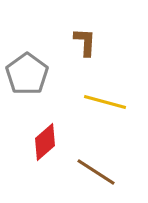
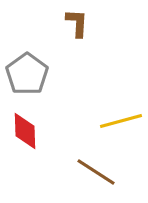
brown L-shape: moved 8 px left, 19 px up
yellow line: moved 16 px right, 19 px down; rotated 30 degrees counterclockwise
red diamond: moved 20 px left, 11 px up; rotated 51 degrees counterclockwise
